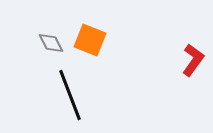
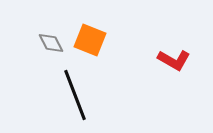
red L-shape: moved 19 px left; rotated 84 degrees clockwise
black line: moved 5 px right
